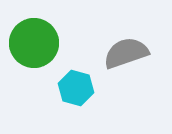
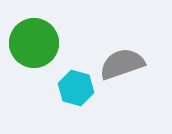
gray semicircle: moved 4 px left, 11 px down
